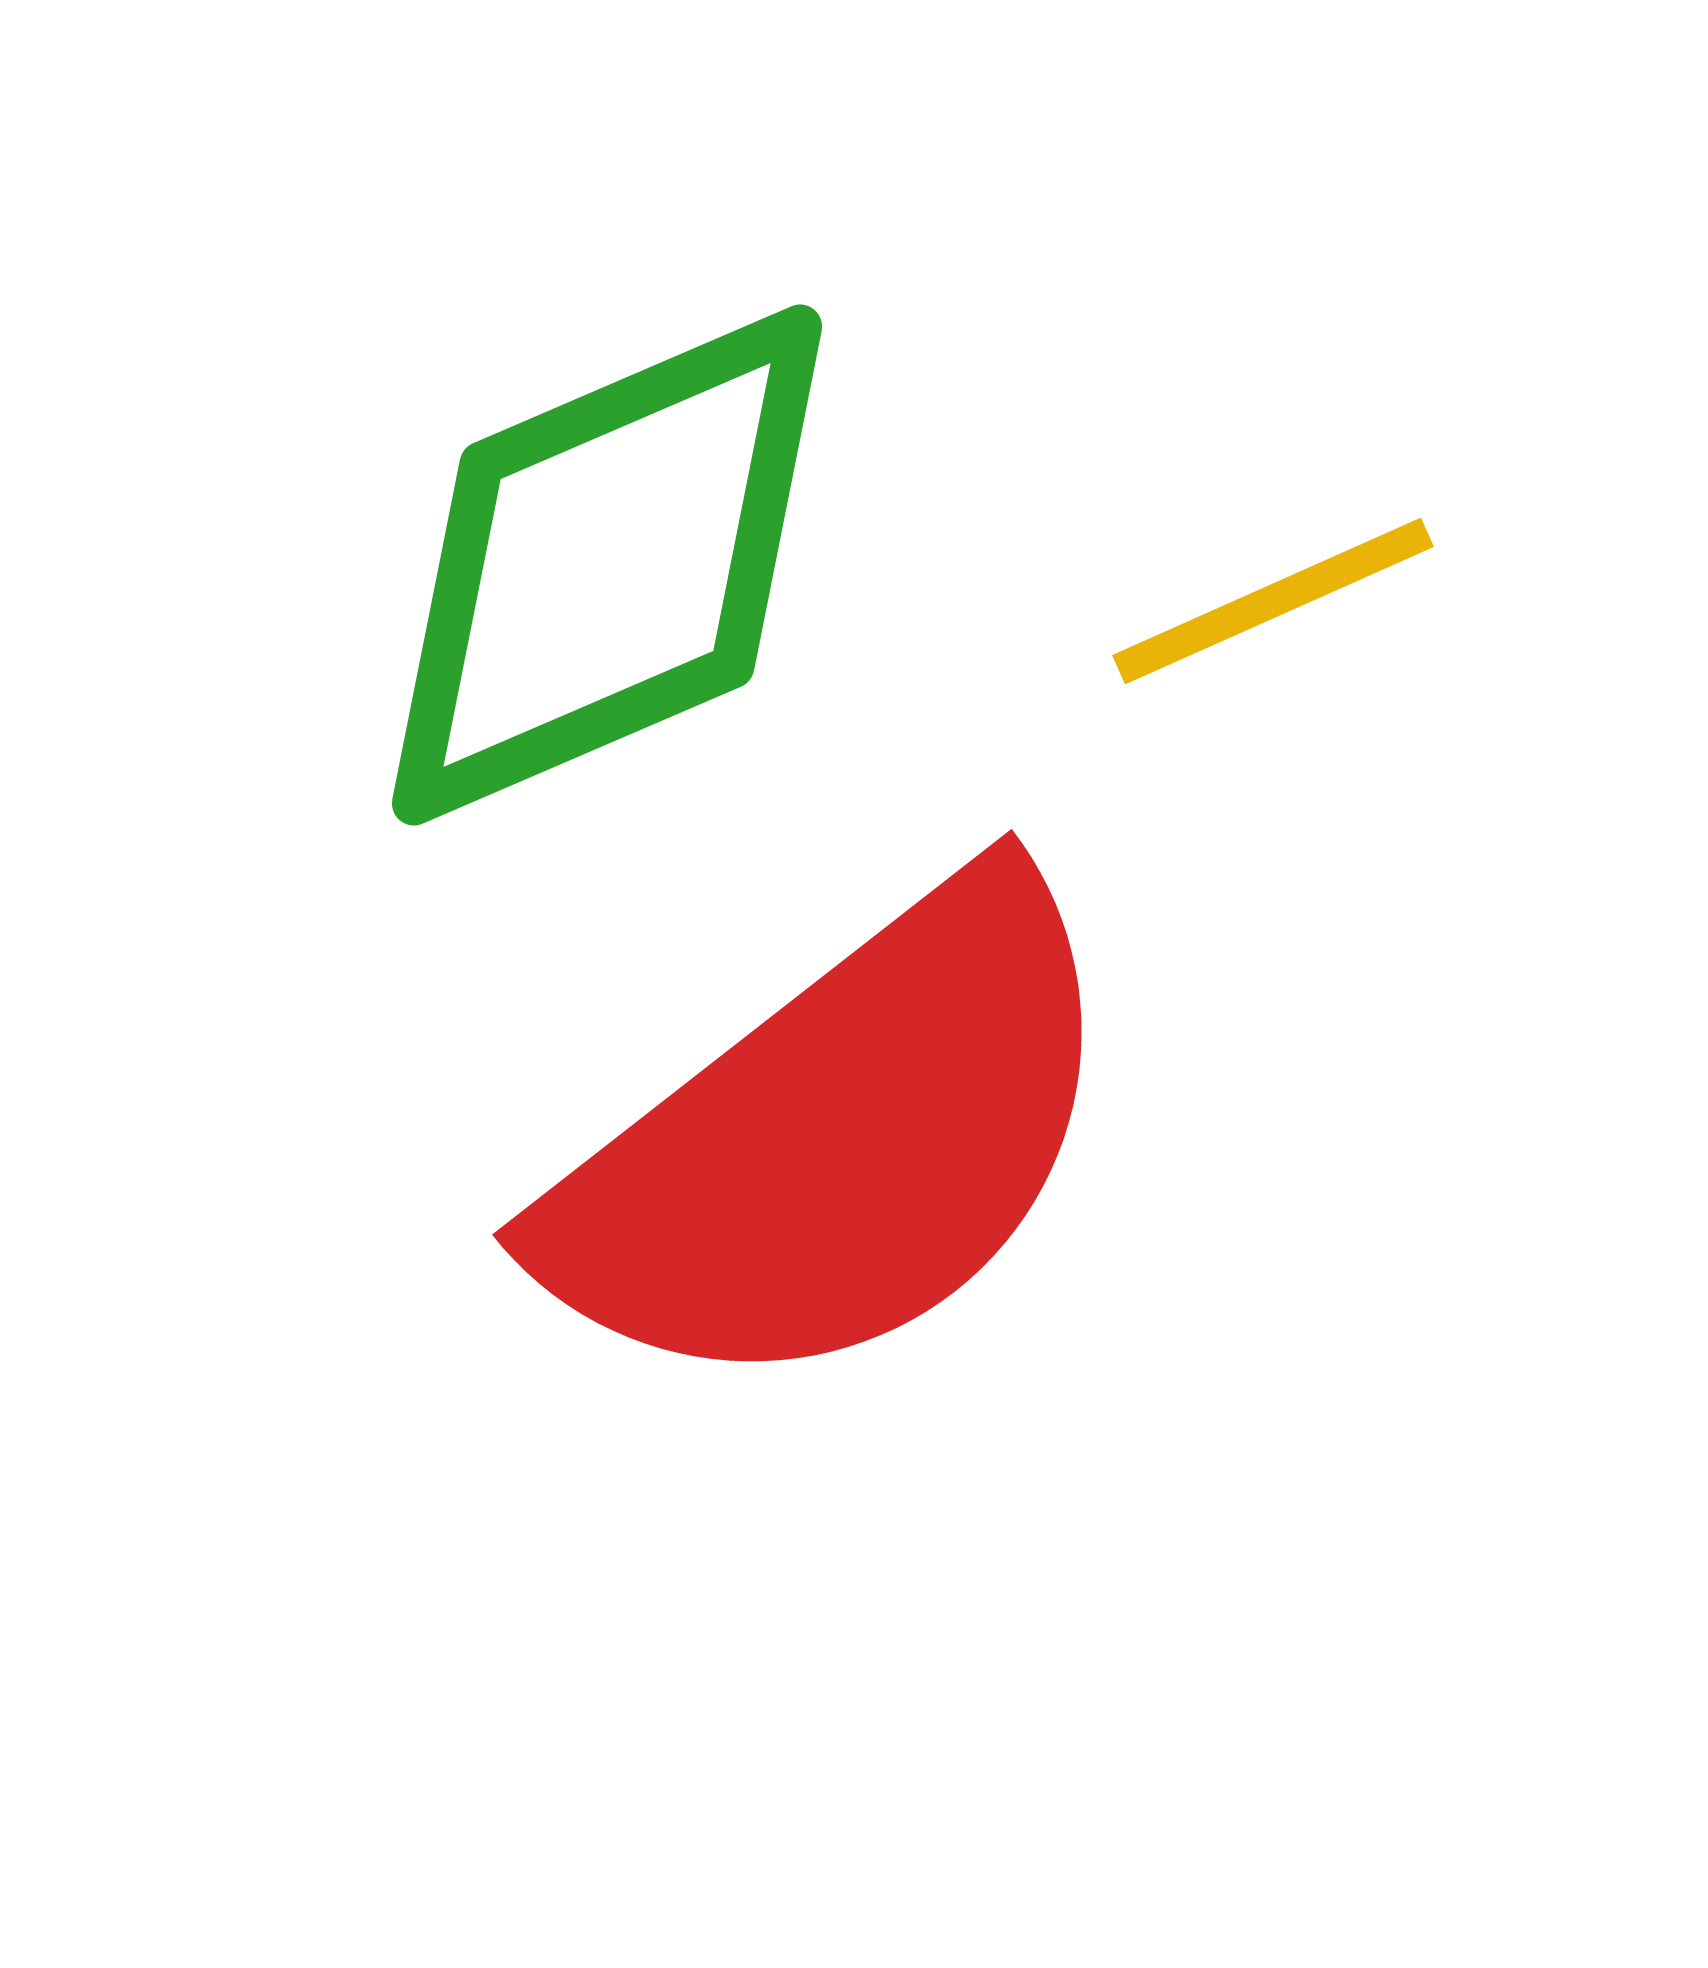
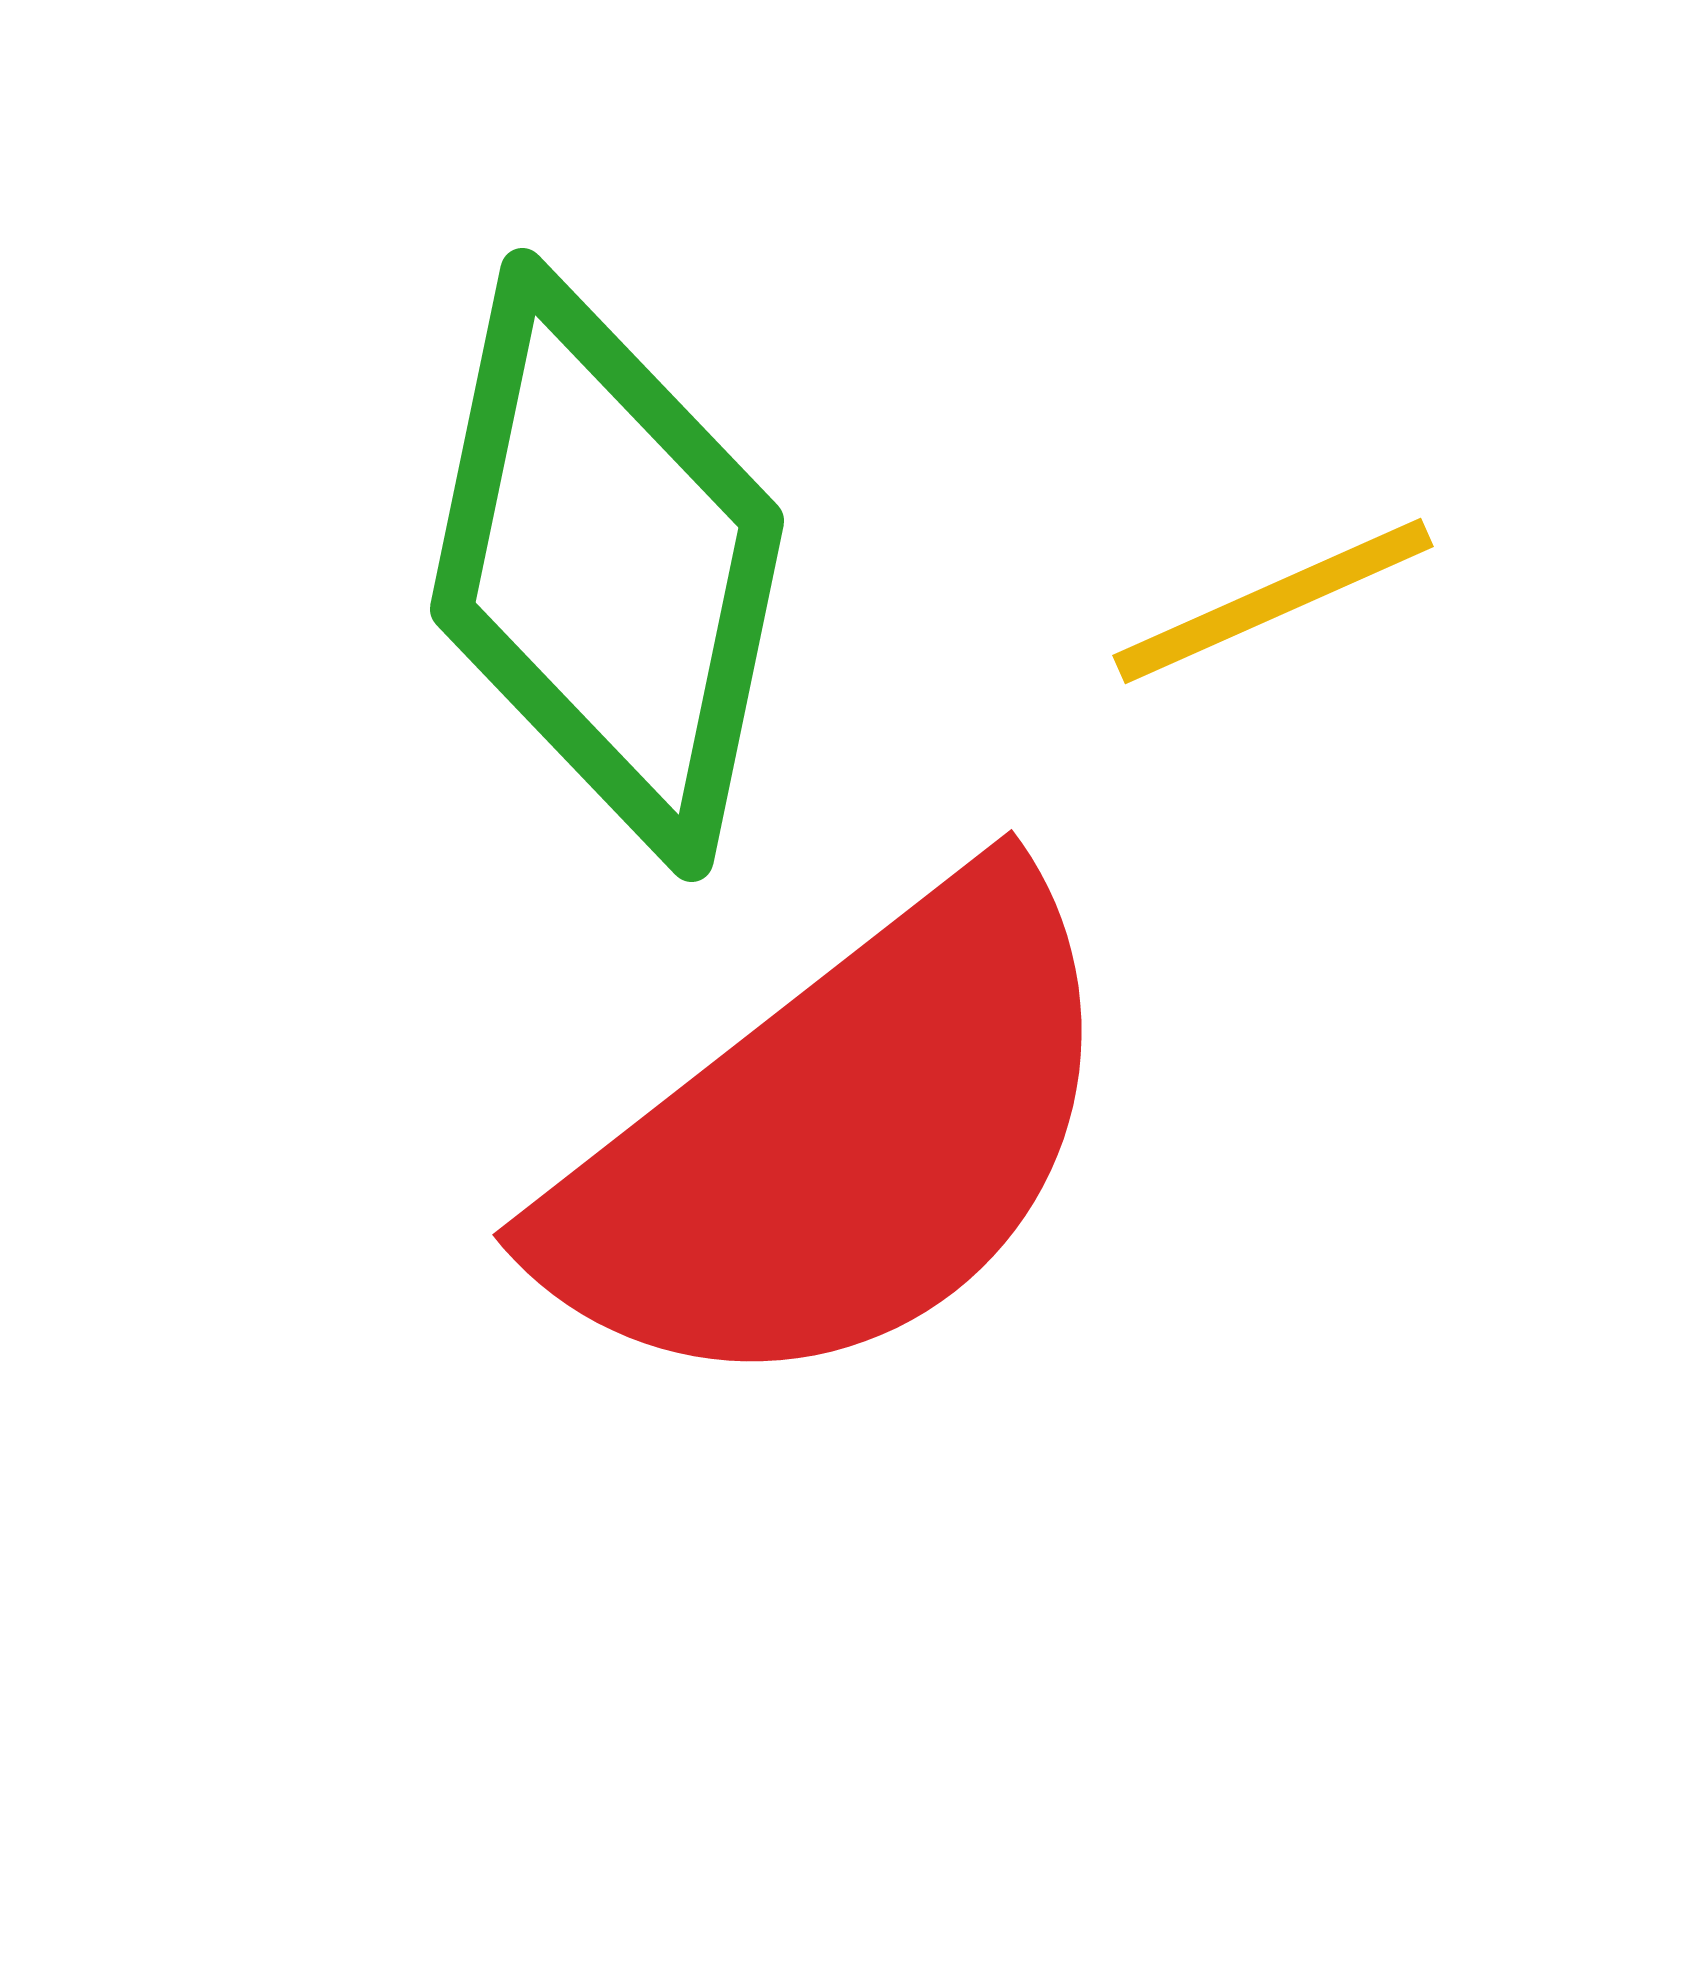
green diamond: rotated 55 degrees counterclockwise
